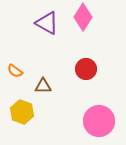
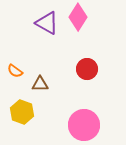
pink diamond: moved 5 px left
red circle: moved 1 px right
brown triangle: moved 3 px left, 2 px up
pink circle: moved 15 px left, 4 px down
